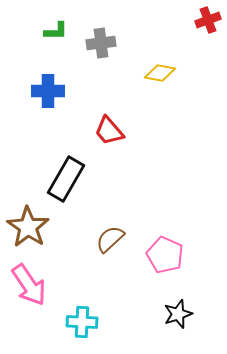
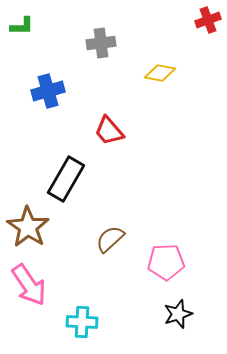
green L-shape: moved 34 px left, 5 px up
blue cross: rotated 16 degrees counterclockwise
pink pentagon: moved 1 px right, 7 px down; rotated 27 degrees counterclockwise
